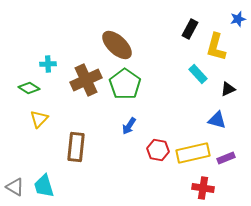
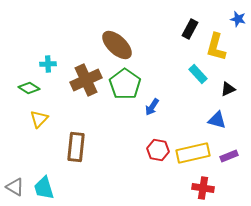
blue star: rotated 28 degrees clockwise
blue arrow: moved 23 px right, 19 px up
purple rectangle: moved 3 px right, 2 px up
cyan trapezoid: moved 2 px down
